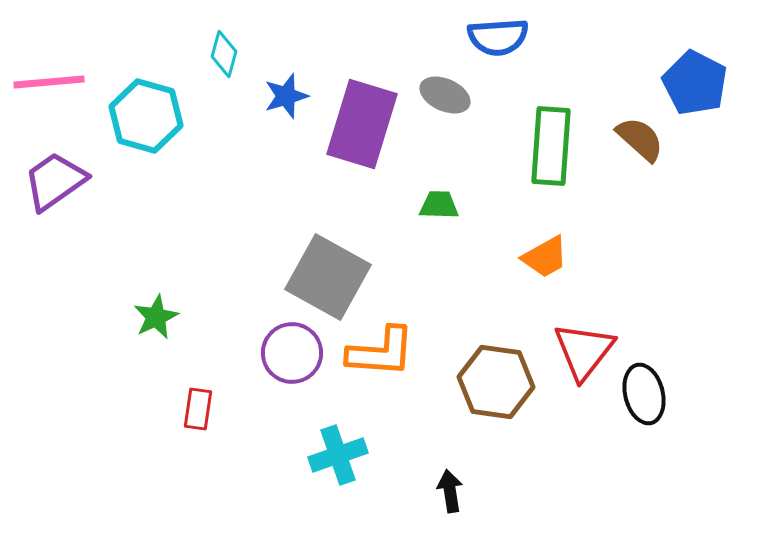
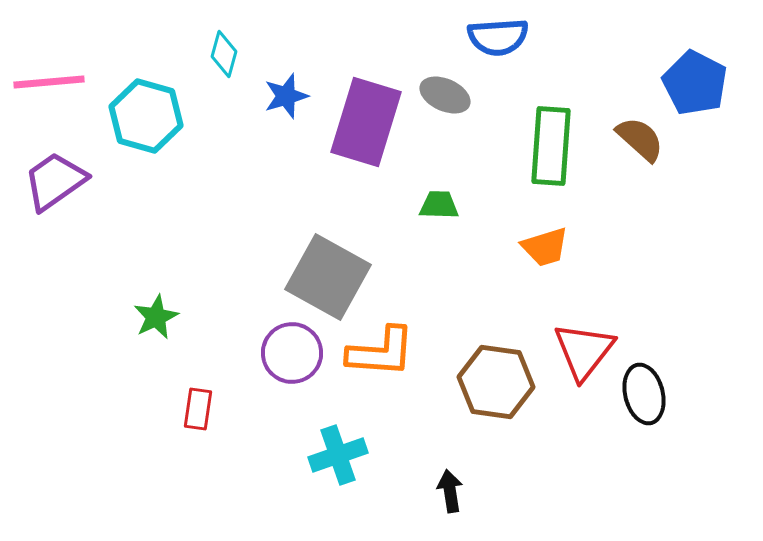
purple rectangle: moved 4 px right, 2 px up
orange trapezoid: moved 10 px up; rotated 12 degrees clockwise
